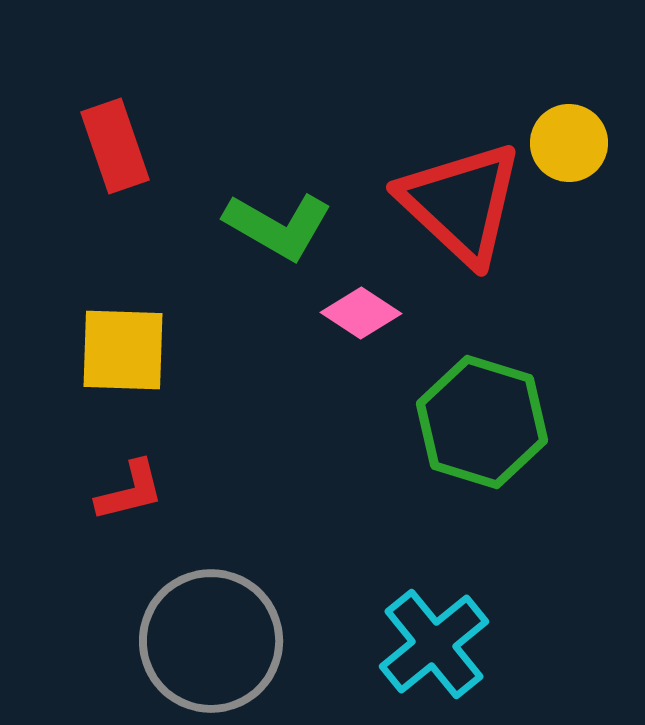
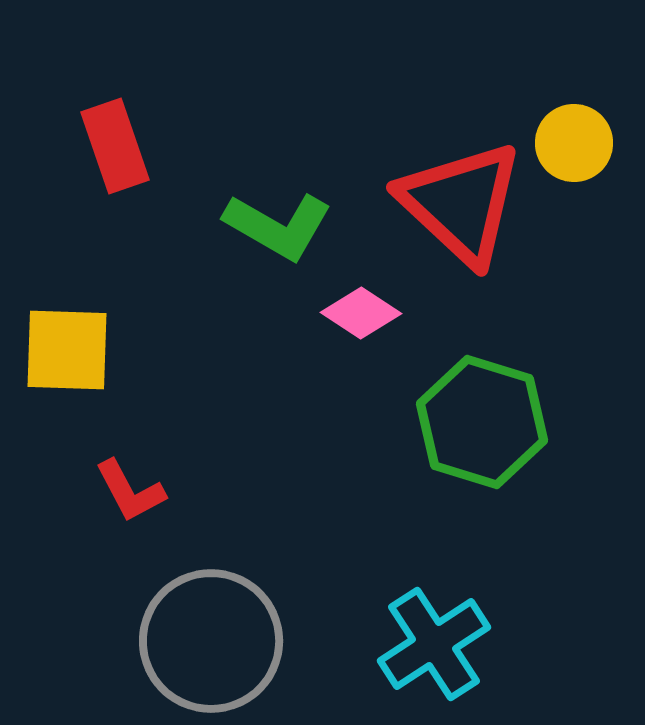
yellow circle: moved 5 px right
yellow square: moved 56 px left
red L-shape: rotated 76 degrees clockwise
cyan cross: rotated 6 degrees clockwise
